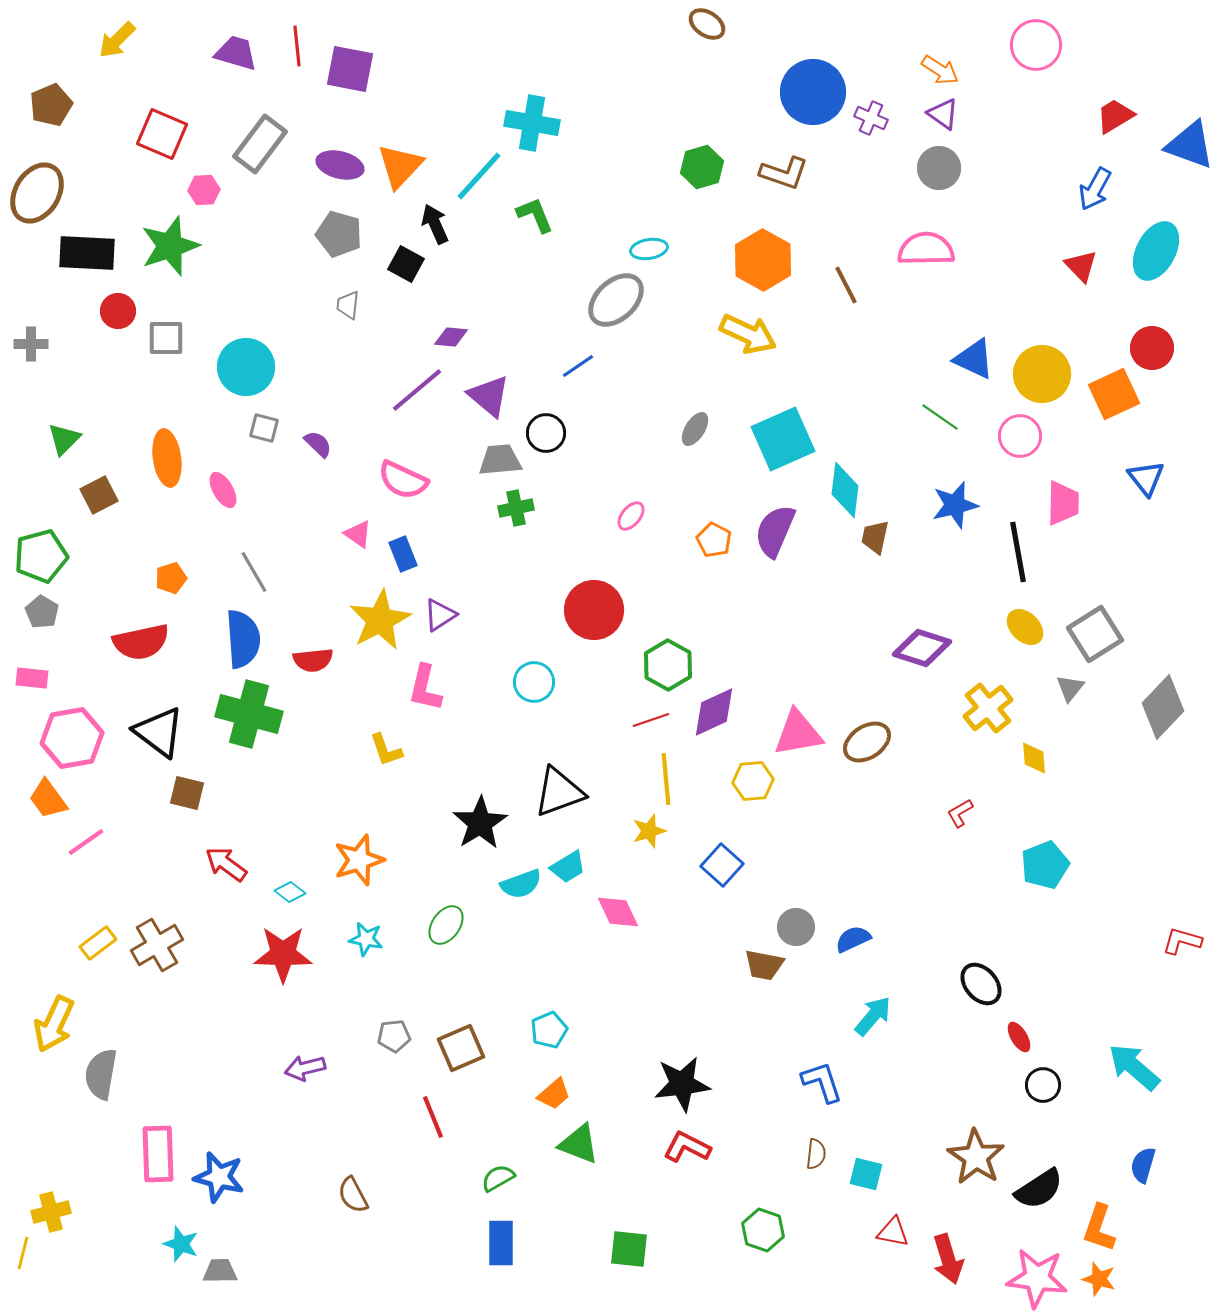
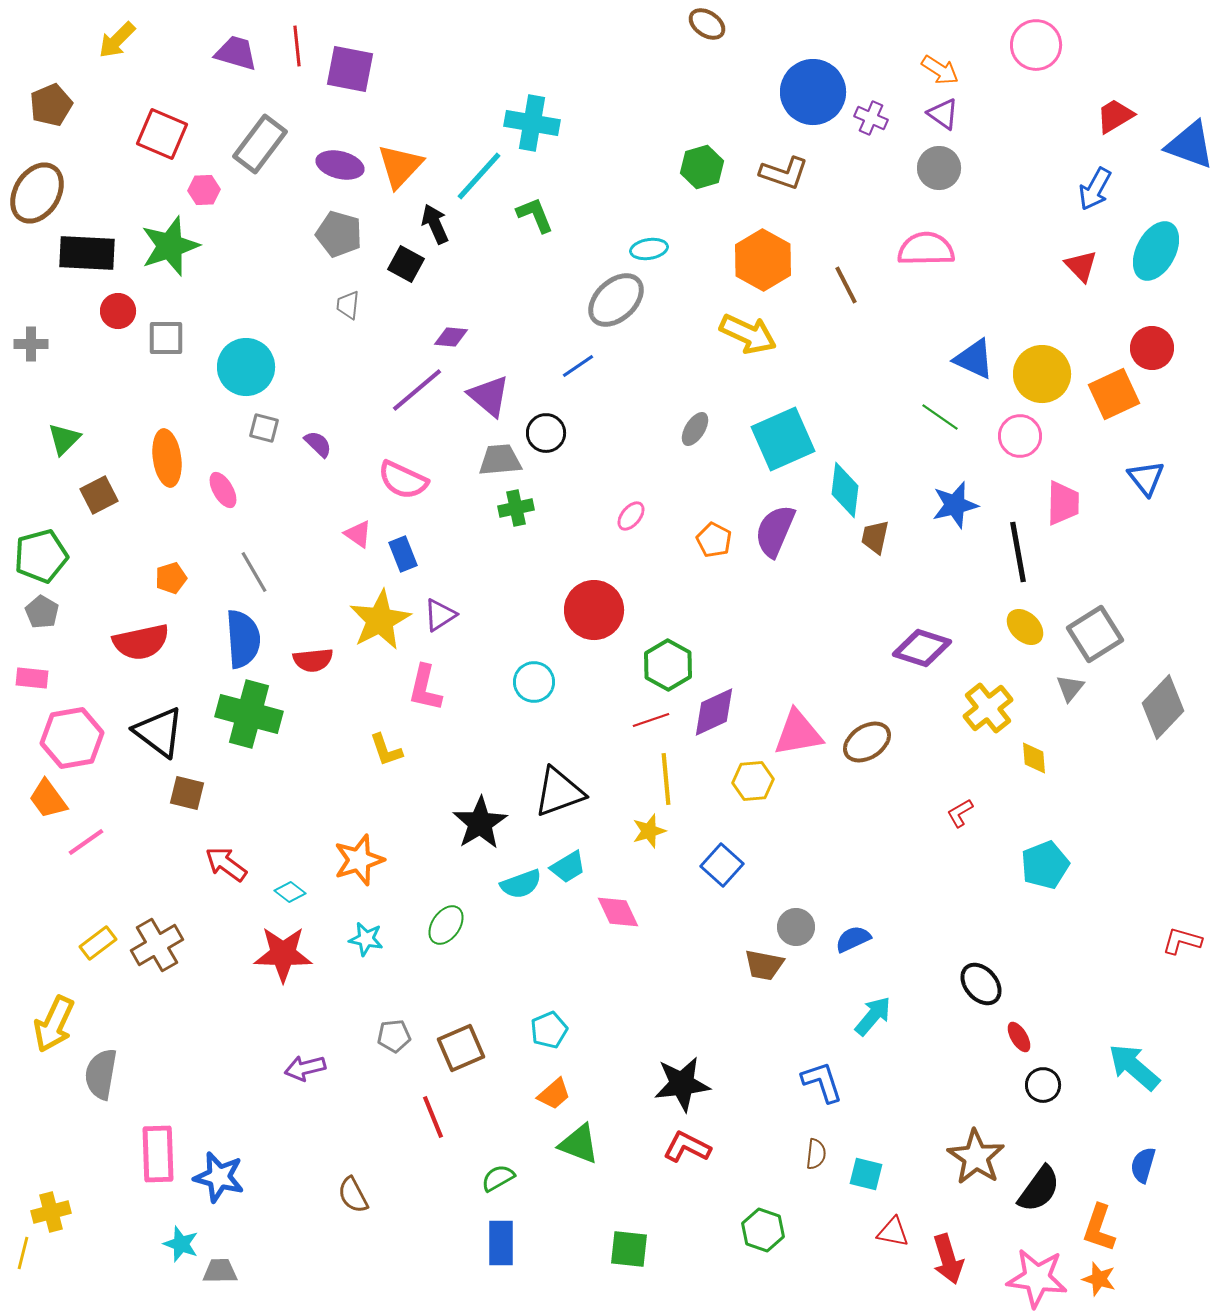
black semicircle at (1039, 1189): rotated 21 degrees counterclockwise
